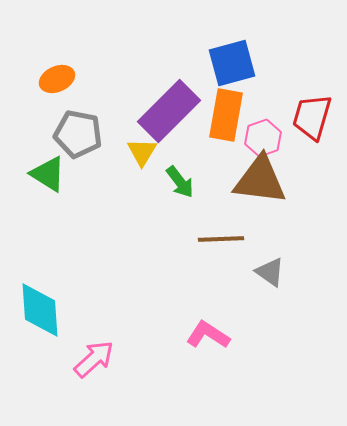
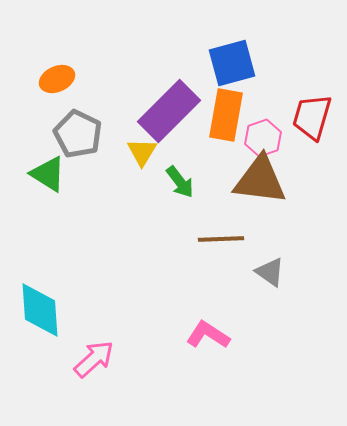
gray pentagon: rotated 15 degrees clockwise
